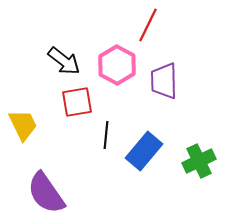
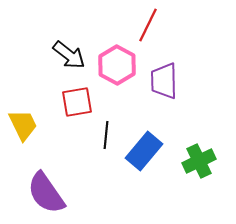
black arrow: moved 5 px right, 6 px up
